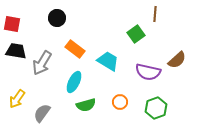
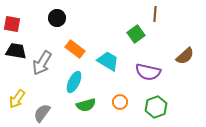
brown semicircle: moved 8 px right, 4 px up
green hexagon: moved 1 px up
